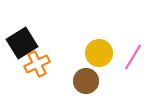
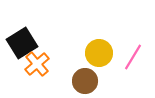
orange cross: rotated 15 degrees counterclockwise
brown circle: moved 1 px left
